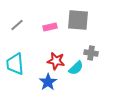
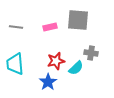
gray line: moved 1 px left, 2 px down; rotated 48 degrees clockwise
red star: rotated 24 degrees counterclockwise
